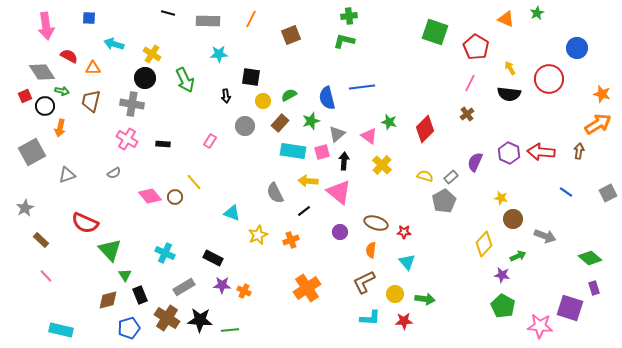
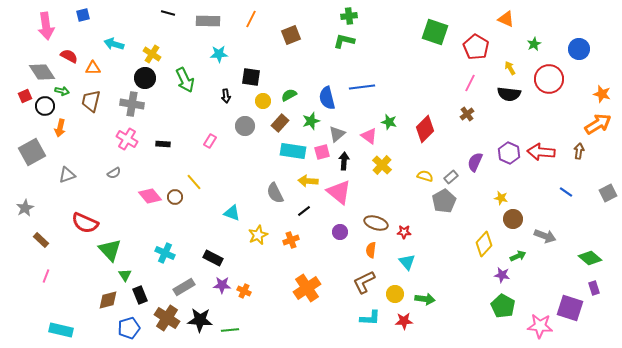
green star at (537, 13): moved 3 px left, 31 px down
blue square at (89, 18): moved 6 px left, 3 px up; rotated 16 degrees counterclockwise
blue circle at (577, 48): moved 2 px right, 1 px down
pink line at (46, 276): rotated 64 degrees clockwise
